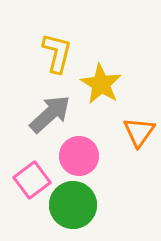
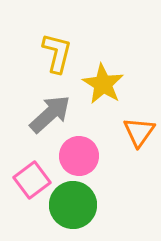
yellow star: moved 2 px right
